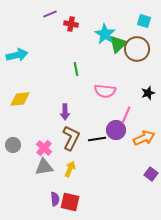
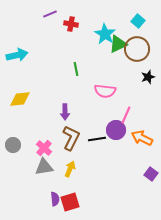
cyan square: moved 6 px left; rotated 24 degrees clockwise
green triangle: rotated 18 degrees clockwise
black star: moved 16 px up
orange arrow: moved 2 px left; rotated 130 degrees counterclockwise
red square: rotated 30 degrees counterclockwise
